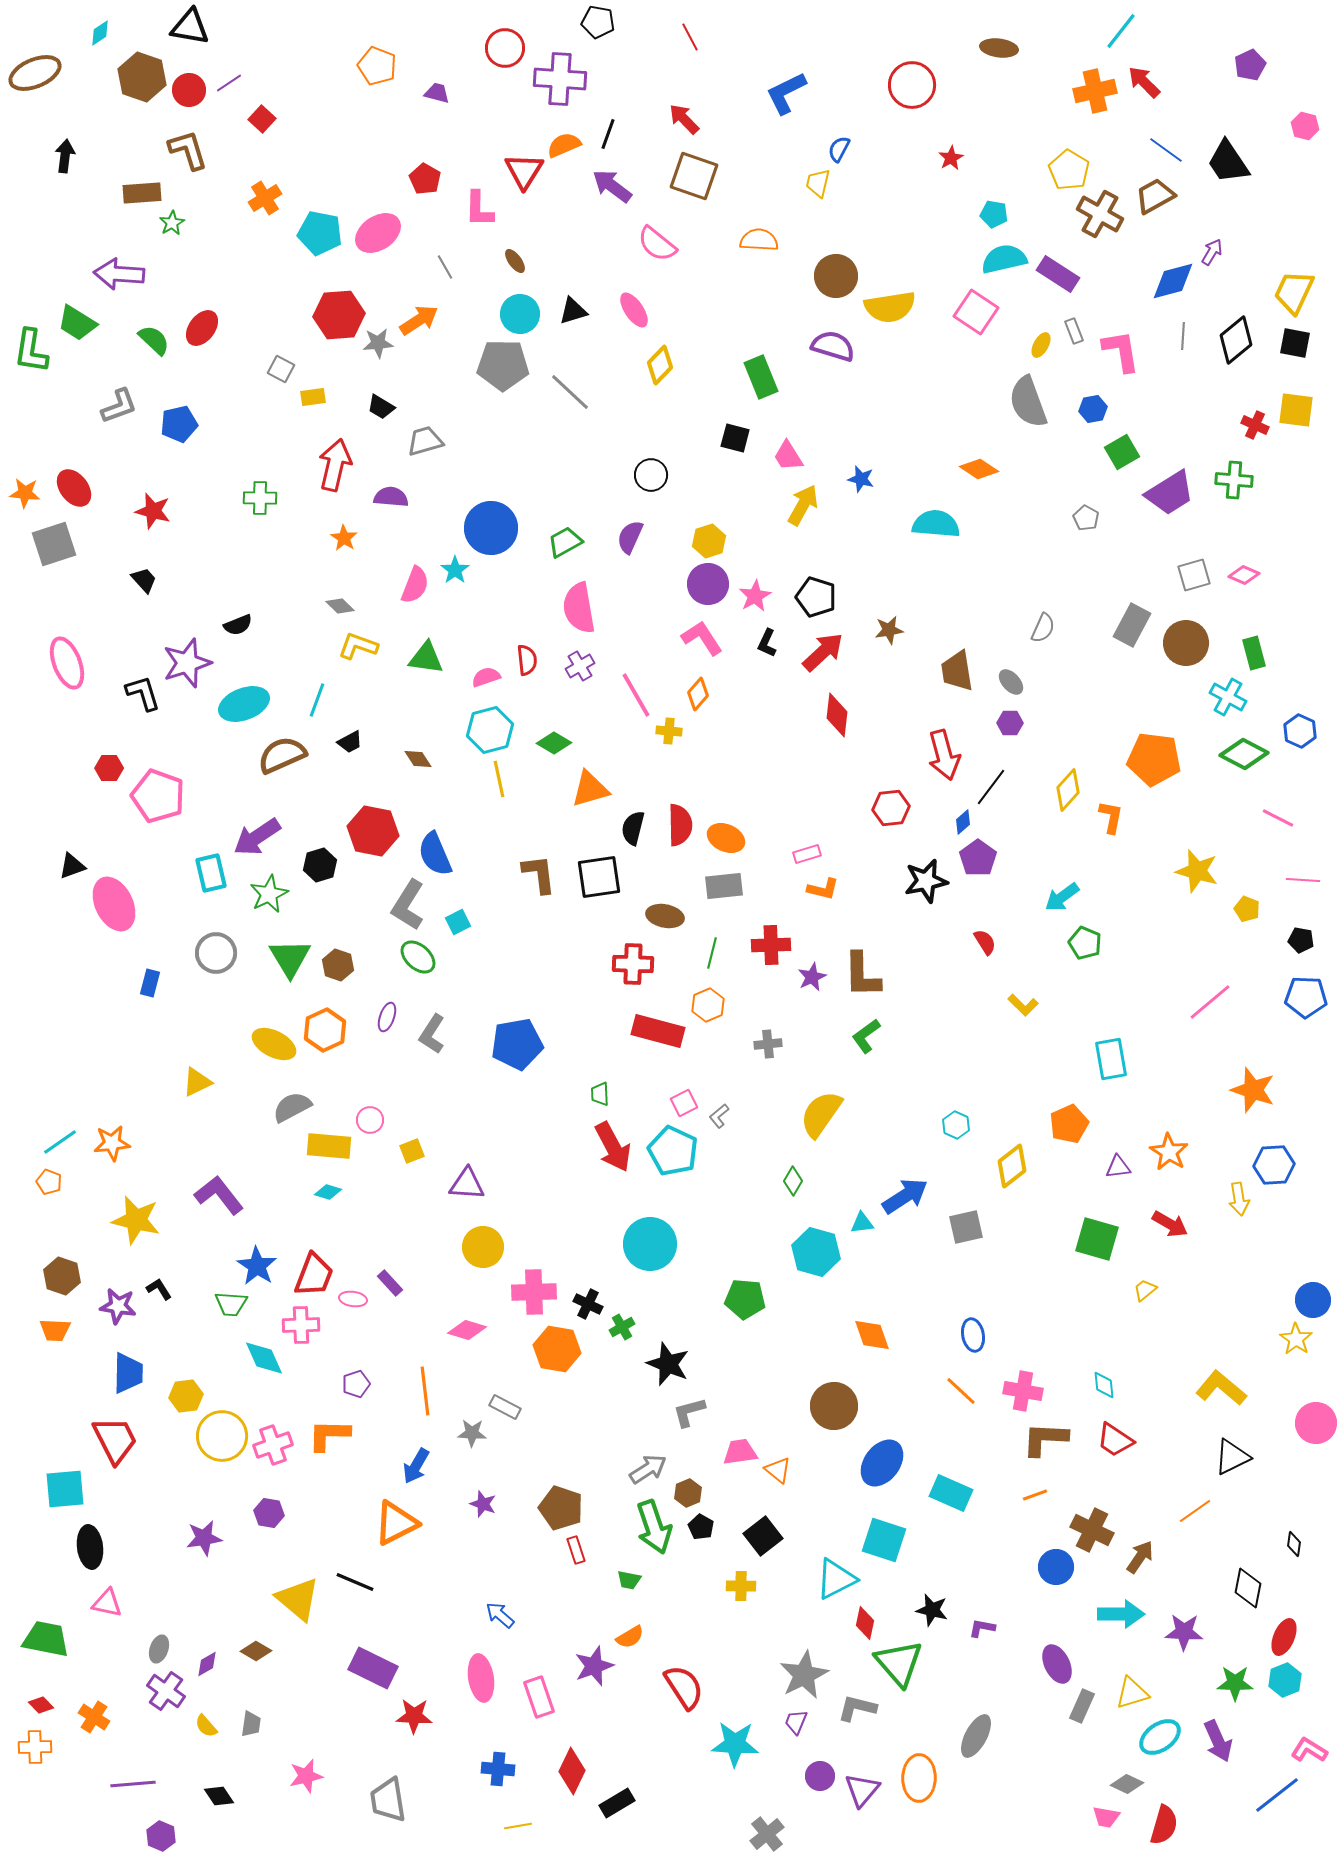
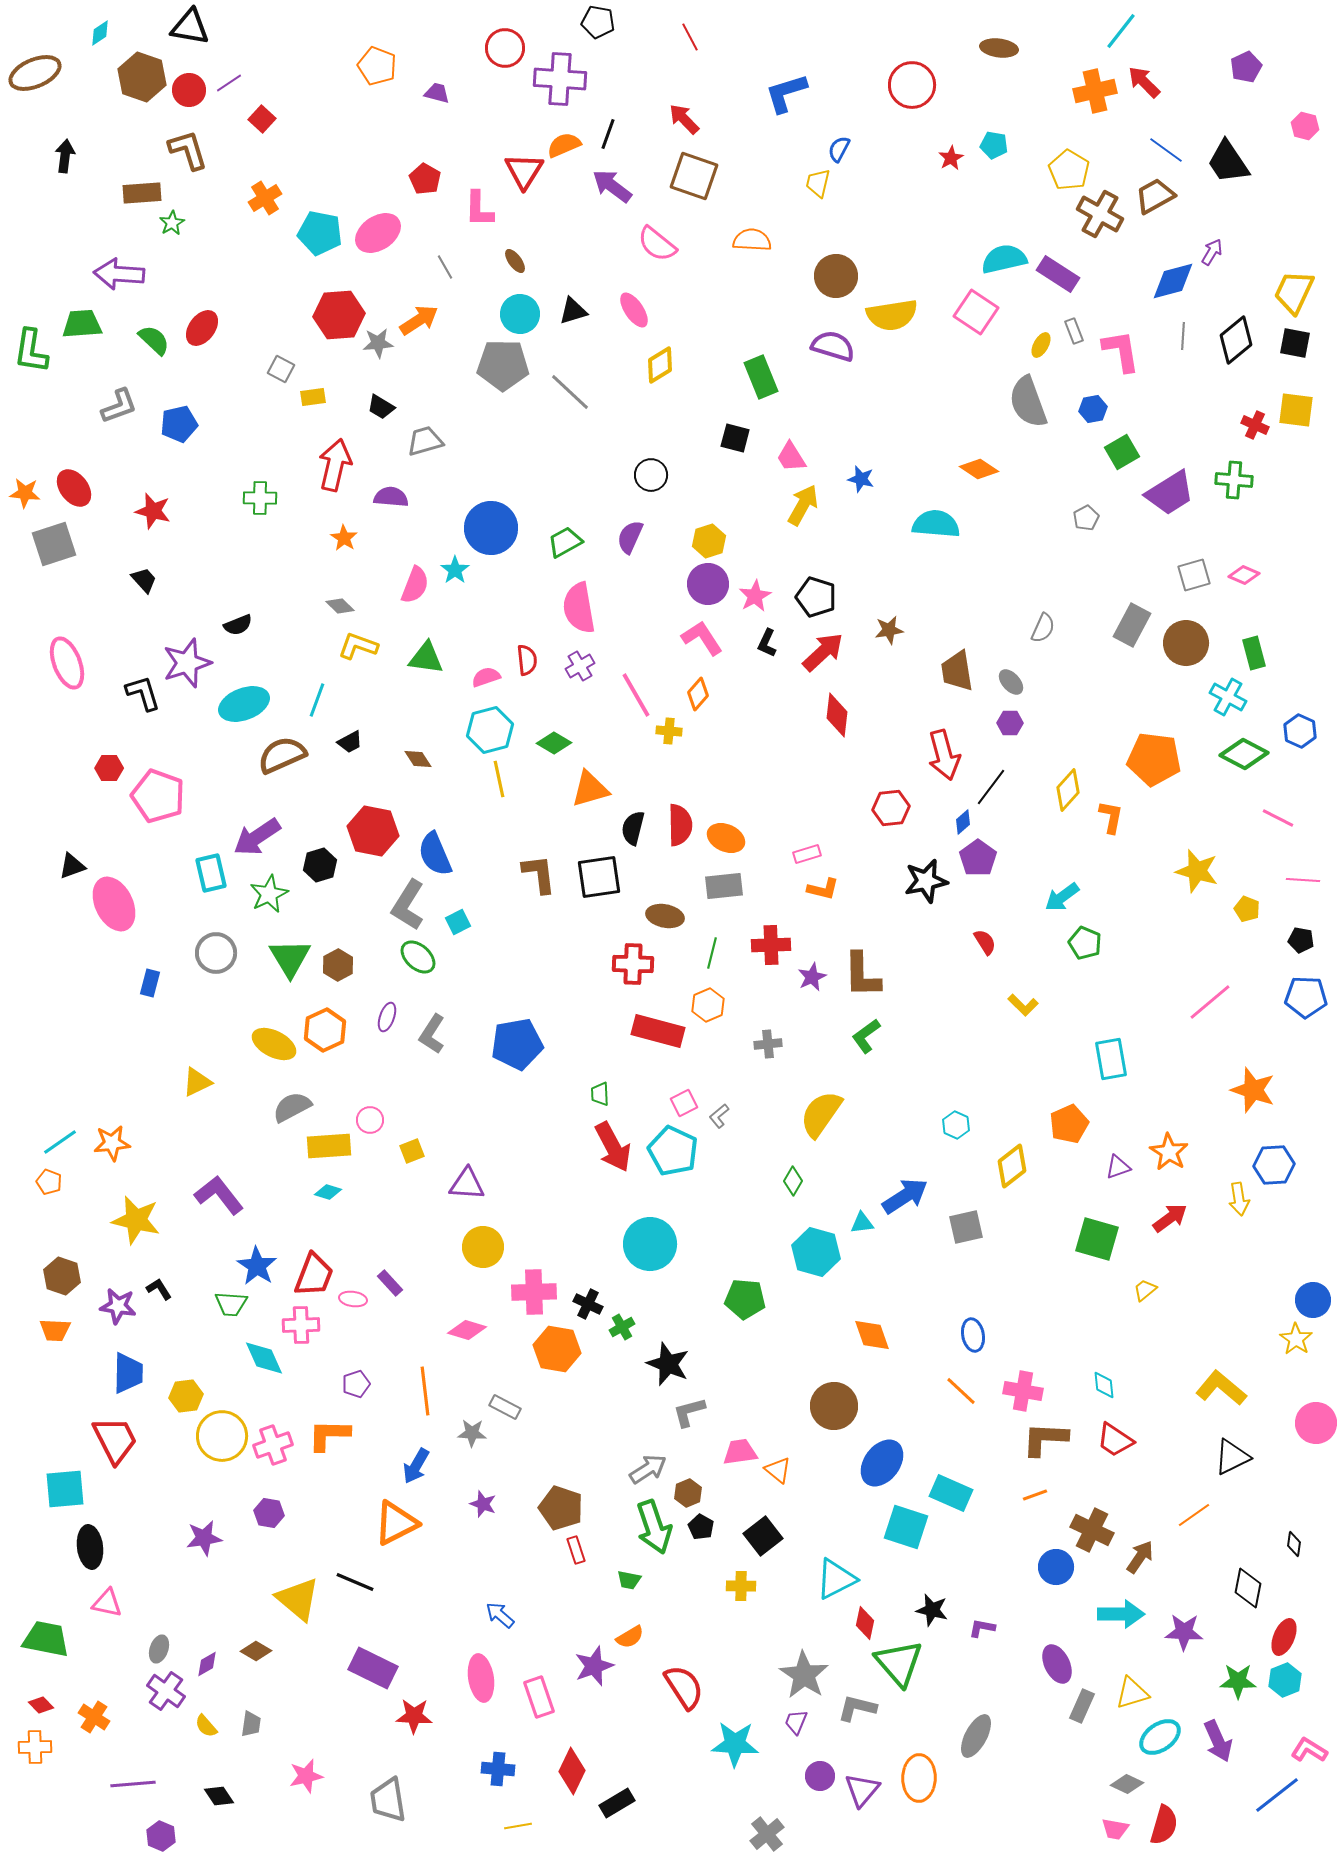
purple pentagon at (1250, 65): moved 4 px left, 2 px down
blue L-shape at (786, 93): rotated 9 degrees clockwise
cyan pentagon at (994, 214): moved 69 px up
orange semicircle at (759, 240): moved 7 px left
yellow semicircle at (890, 307): moved 2 px right, 8 px down
green trapezoid at (77, 323): moved 5 px right, 1 px down; rotated 144 degrees clockwise
yellow diamond at (660, 365): rotated 15 degrees clockwise
pink trapezoid at (788, 456): moved 3 px right, 1 px down
gray pentagon at (1086, 518): rotated 15 degrees clockwise
brown hexagon at (338, 965): rotated 12 degrees clockwise
yellow rectangle at (329, 1146): rotated 9 degrees counterclockwise
purple triangle at (1118, 1167): rotated 12 degrees counterclockwise
red arrow at (1170, 1224): moved 6 px up; rotated 66 degrees counterclockwise
orange line at (1195, 1511): moved 1 px left, 4 px down
cyan square at (884, 1540): moved 22 px right, 13 px up
gray star at (804, 1675): rotated 12 degrees counterclockwise
green star at (1235, 1683): moved 3 px right, 2 px up
pink trapezoid at (1106, 1817): moved 9 px right, 12 px down
